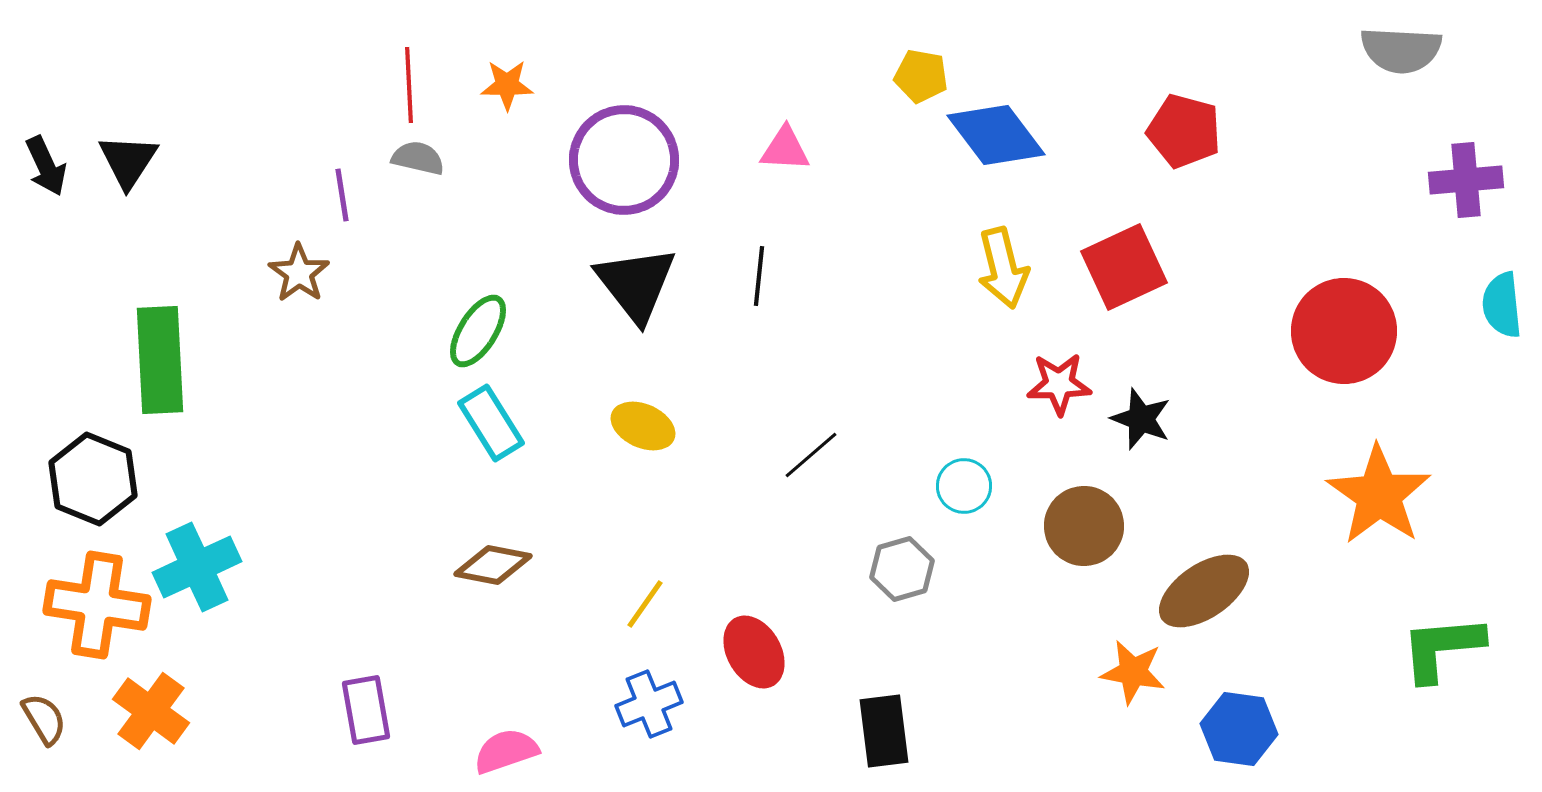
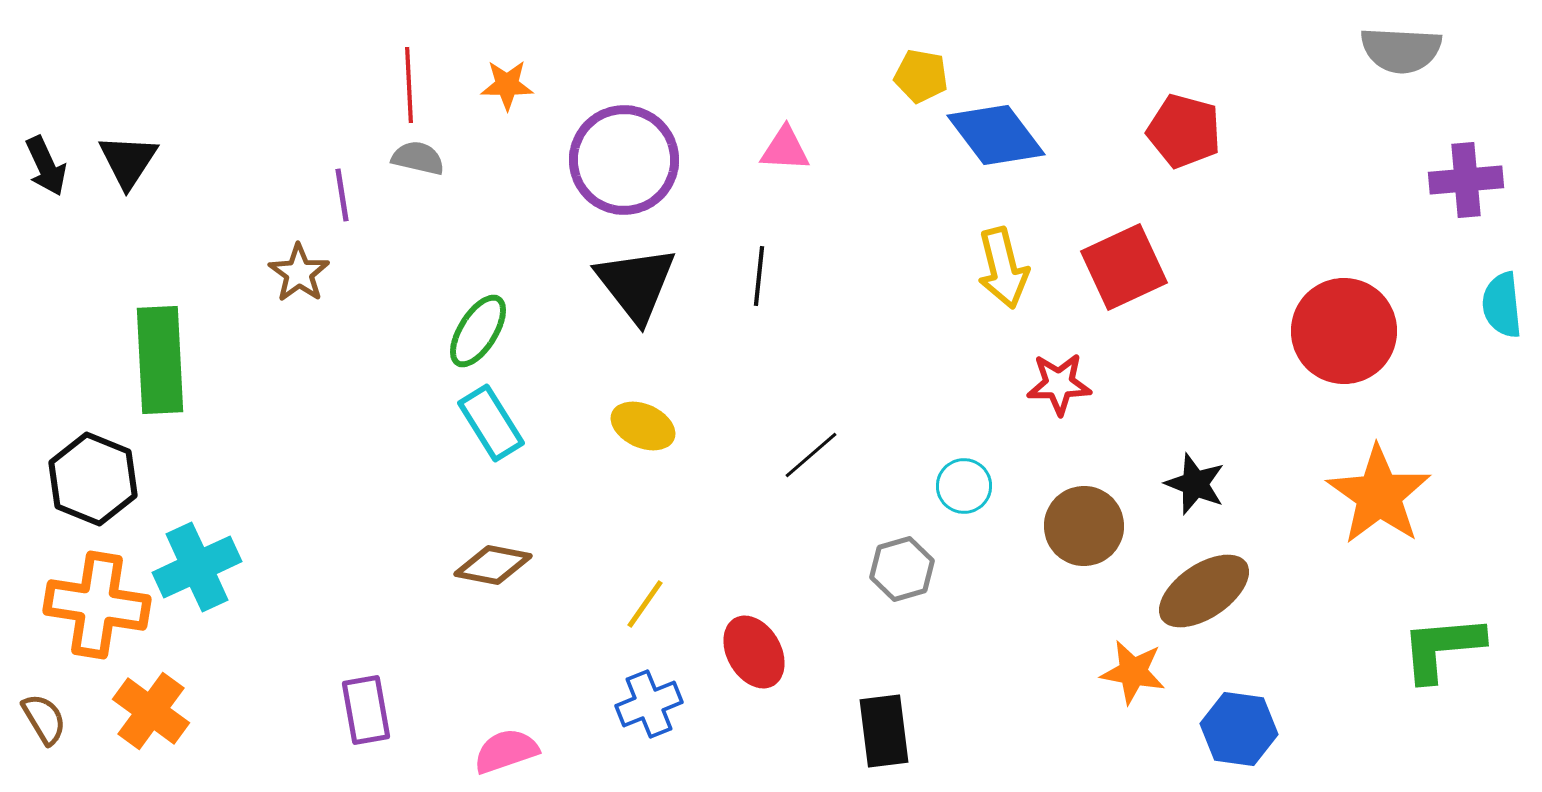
black star at (1141, 419): moved 54 px right, 65 px down
